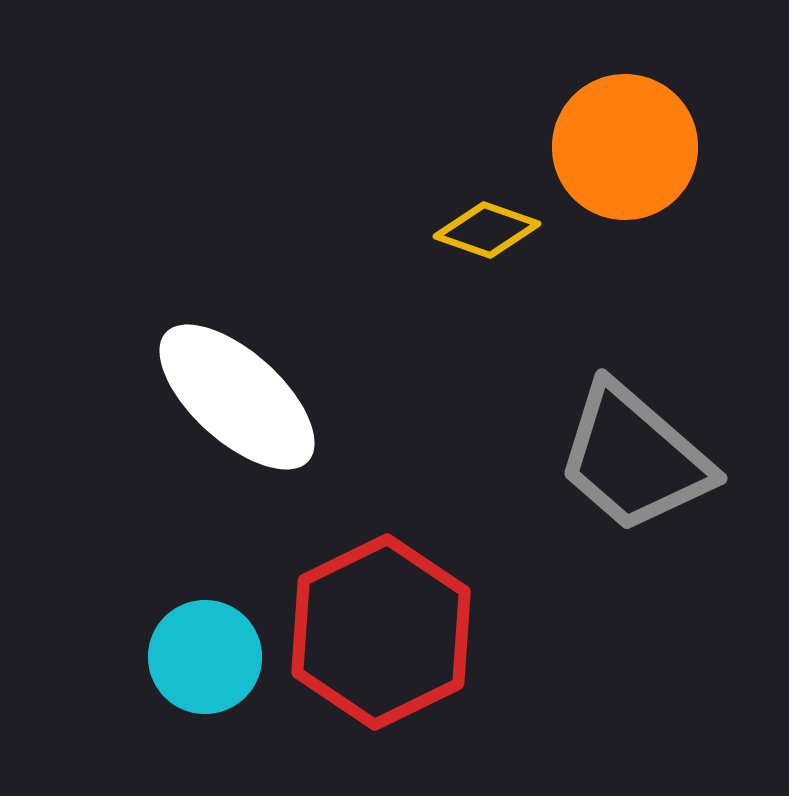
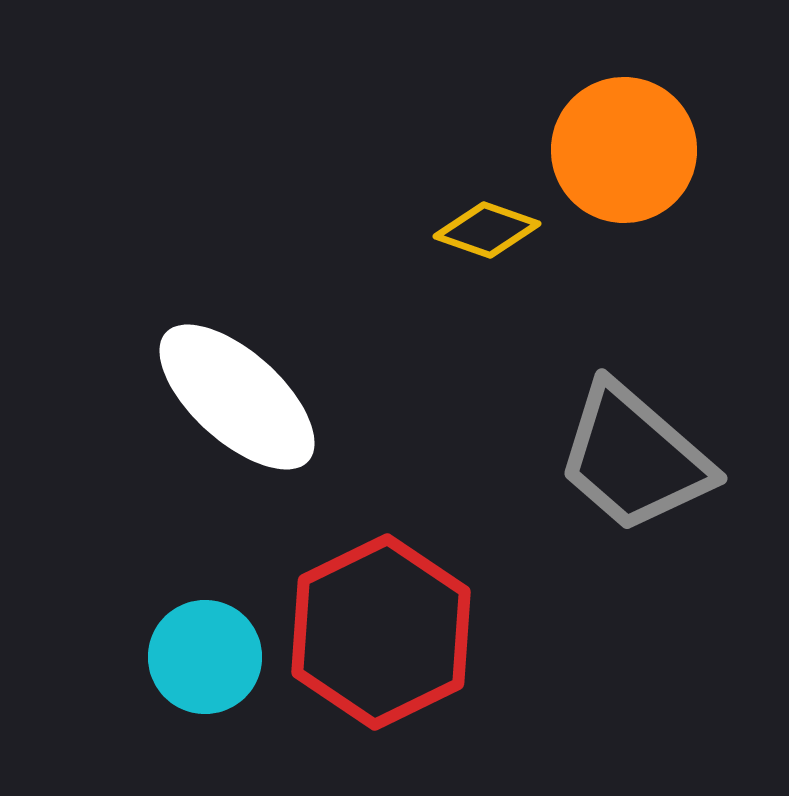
orange circle: moved 1 px left, 3 px down
